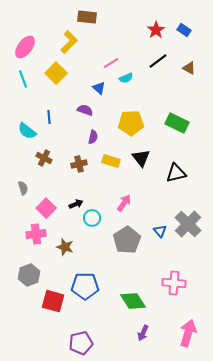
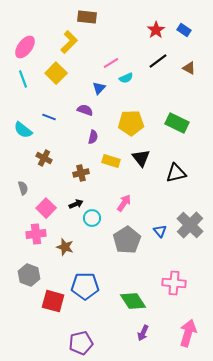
blue triangle at (99, 88): rotated 32 degrees clockwise
blue line at (49, 117): rotated 64 degrees counterclockwise
cyan semicircle at (27, 131): moved 4 px left, 1 px up
brown cross at (79, 164): moved 2 px right, 9 px down
gray cross at (188, 224): moved 2 px right, 1 px down
gray hexagon at (29, 275): rotated 20 degrees counterclockwise
